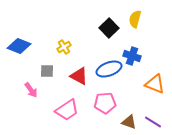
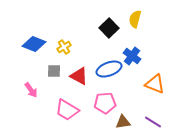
blue diamond: moved 15 px right, 2 px up
blue cross: rotated 18 degrees clockwise
gray square: moved 7 px right
pink trapezoid: rotated 65 degrees clockwise
brown triangle: moved 6 px left; rotated 28 degrees counterclockwise
